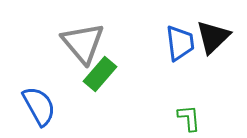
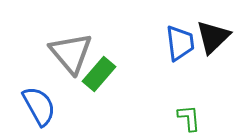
gray triangle: moved 12 px left, 10 px down
green rectangle: moved 1 px left
